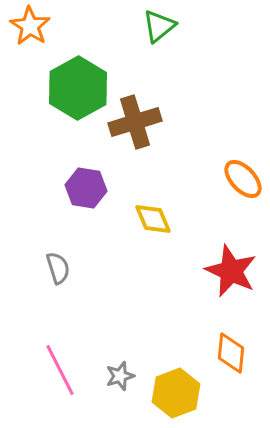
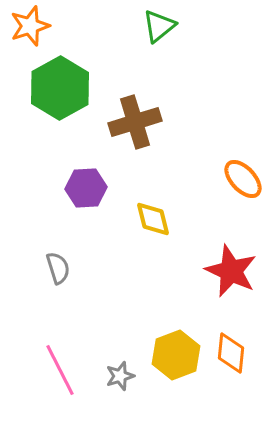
orange star: rotated 21 degrees clockwise
green hexagon: moved 18 px left
purple hexagon: rotated 12 degrees counterclockwise
yellow diamond: rotated 9 degrees clockwise
yellow hexagon: moved 38 px up
